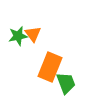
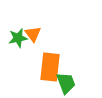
green star: moved 2 px down
orange rectangle: rotated 16 degrees counterclockwise
